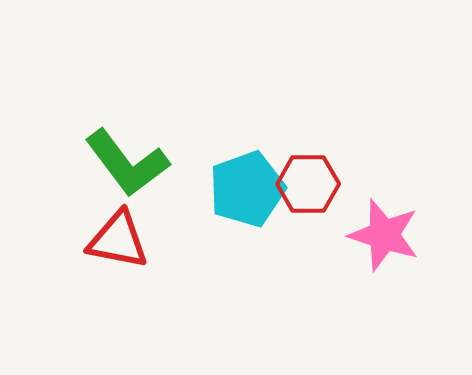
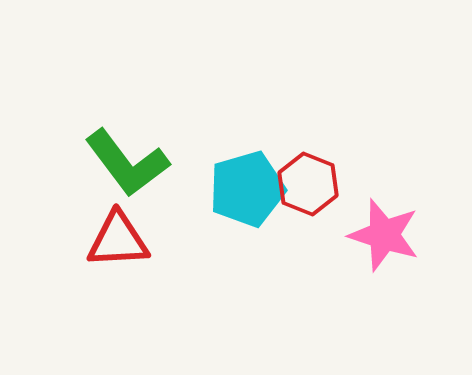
red hexagon: rotated 22 degrees clockwise
cyan pentagon: rotated 4 degrees clockwise
red triangle: rotated 14 degrees counterclockwise
